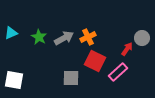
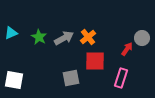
orange cross: rotated 14 degrees counterclockwise
red square: rotated 25 degrees counterclockwise
pink rectangle: moved 3 px right, 6 px down; rotated 30 degrees counterclockwise
gray square: rotated 12 degrees counterclockwise
